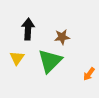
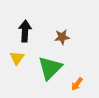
black arrow: moved 3 px left, 2 px down
green triangle: moved 7 px down
orange arrow: moved 12 px left, 10 px down
